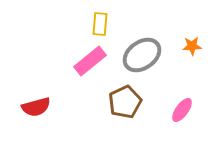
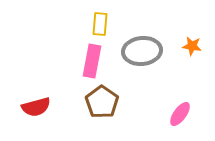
orange star: rotated 12 degrees clockwise
gray ellipse: moved 4 px up; rotated 30 degrees clockwise
pink rectangle: moved 2 px right; rotated 40 degrees counterclockwise
brown pentagon: moved 23 px left; rotated 12 degrees counterclockwise
pink ellipse: moved 2 px left, 4 px down
